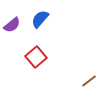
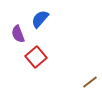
purple semicircle: moved 6 px right, 9 px down; rotated 108 degrees clockwise
brown line: moved 1 px right, 1 px down
